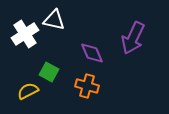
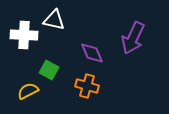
white cross: moved 1 px left, 1 px down; rotated 36 degrees clockwise
green square: moved 2 px up
